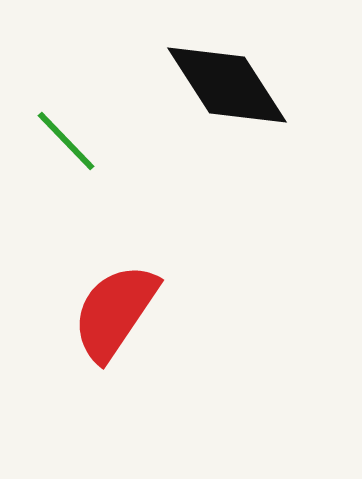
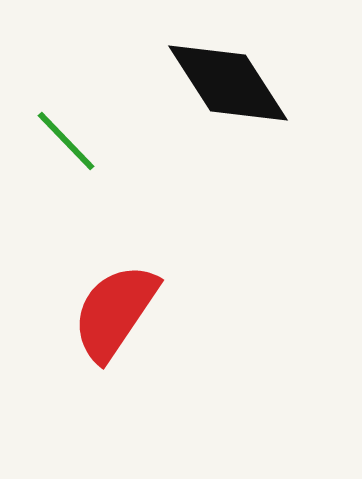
black diamond: moved 1 px right, 2 px up
